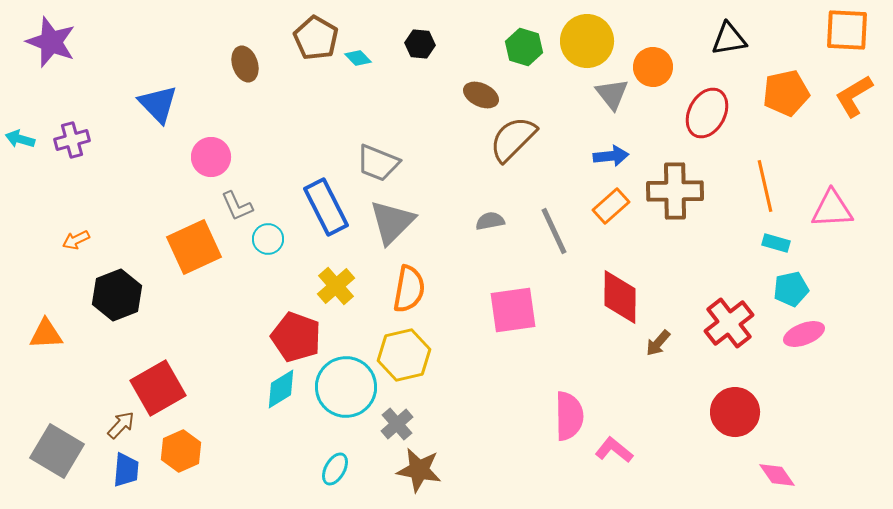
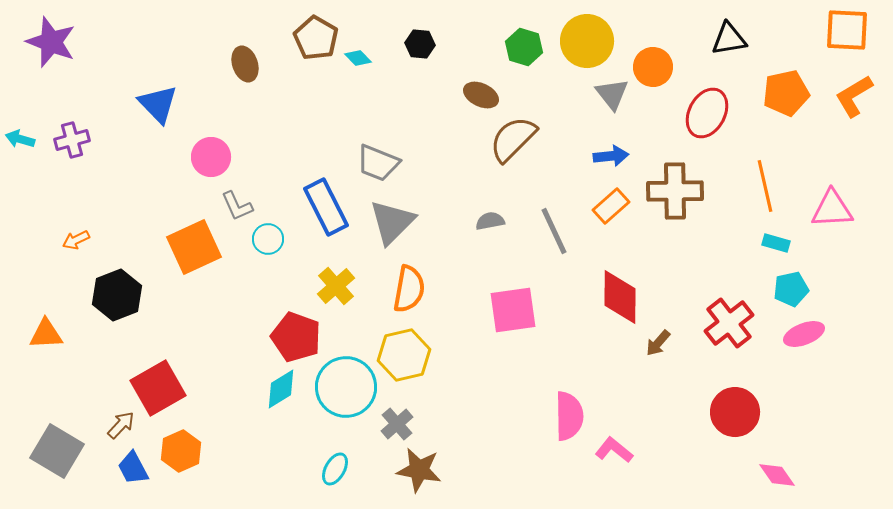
blue trapezoid at (126, 470): moved 7 px right, 2 px up; rotated 147 degrees clockwise
